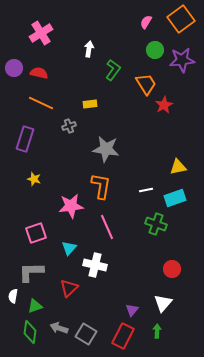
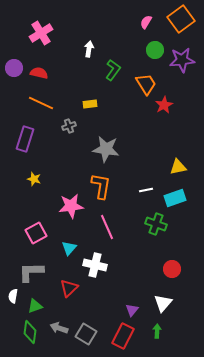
pink square: rotated 10 degrees counterclockwise
